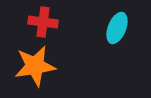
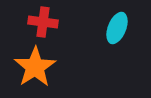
orange star: moved 1 px down; rotated 24 degrees counterclockwise
